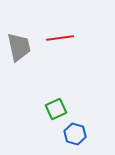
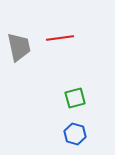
green square: moved 19 px right, 11 px up; rotated 10 degrees clockwise
